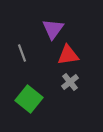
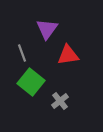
purple triangle: moved 6 px left
gray cross: moved 10 px left, 19 px down
green square: moved 2 px right, 17 px up
